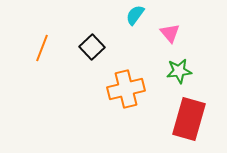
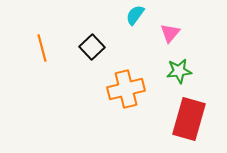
pink triangle: rotated 20 degrees clockwise
orange line: rotated 36 degrees counterclockwise
